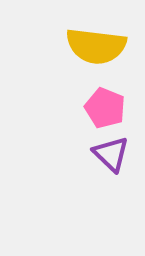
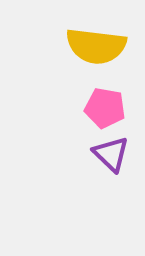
pink pentagon: rotated 12 degrees counterclockwise
